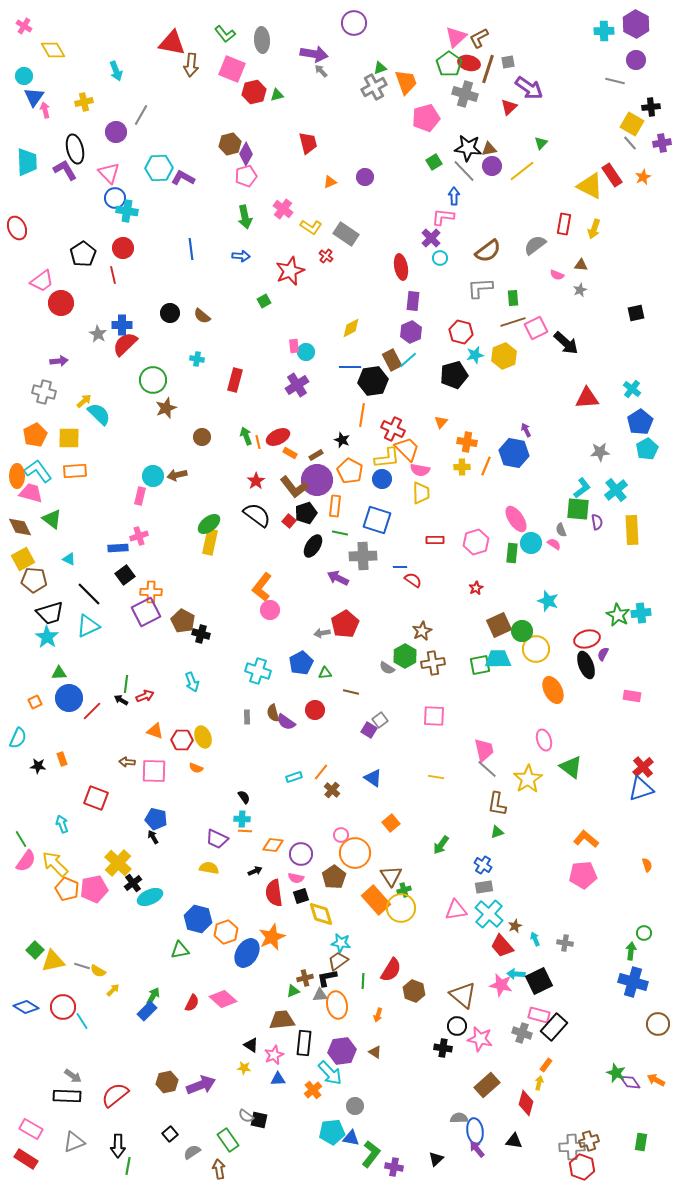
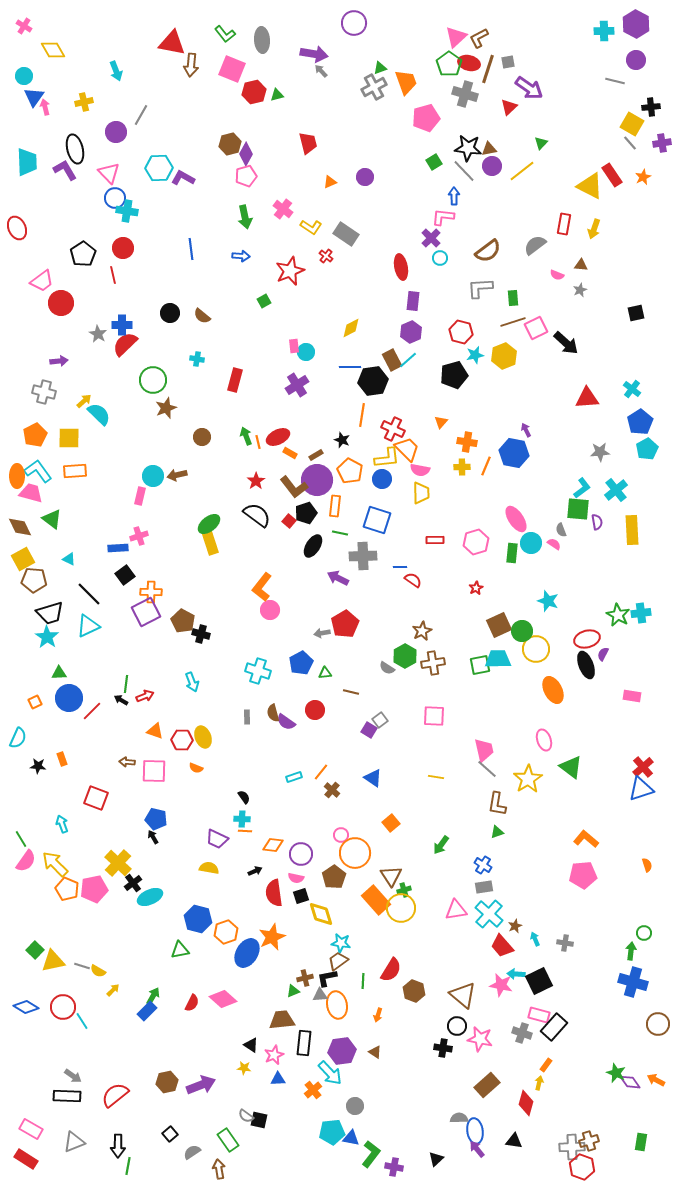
pink arrow at (45, 110): moved 3 px up
yellow rectangle at (210, 542): rotated 30 degrees counterclockwise
